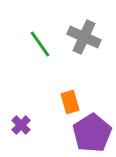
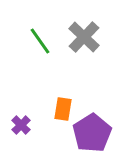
gray cross: rotated 20 degrees clockwise
green line: moved 3 px up
orange rectangle: moved 7 px left, 7 px down; rotated 25 degrees clockwise
